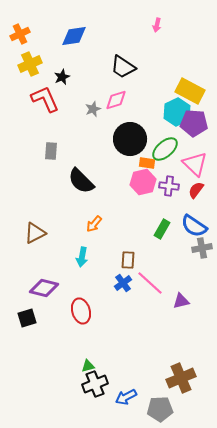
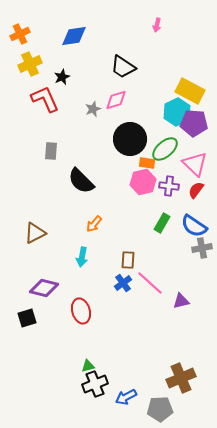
green rectangle: moved 6 px up
